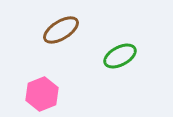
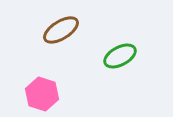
pink hexagon: rotated 20 degrees counterclockwise
